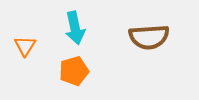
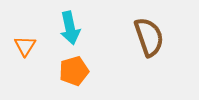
cyan arrow: moved 5 px left
brown semicircle: rotated 105 degrees counterclockwise
